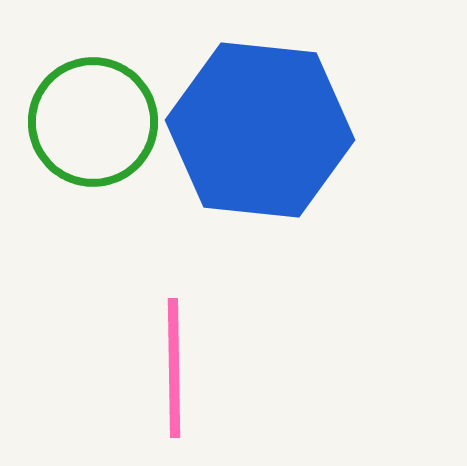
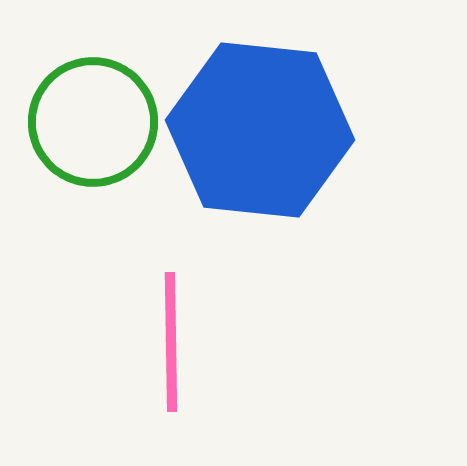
pink line: moved 3 px left, 26 px up
